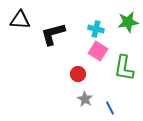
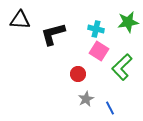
pink square: moved 1 px right
green L-shape: moved 2 px left, 1 px up; rotated 36 degrees clockwise
gray star: moved 1 px right; rotated 14 degrees clockwise
